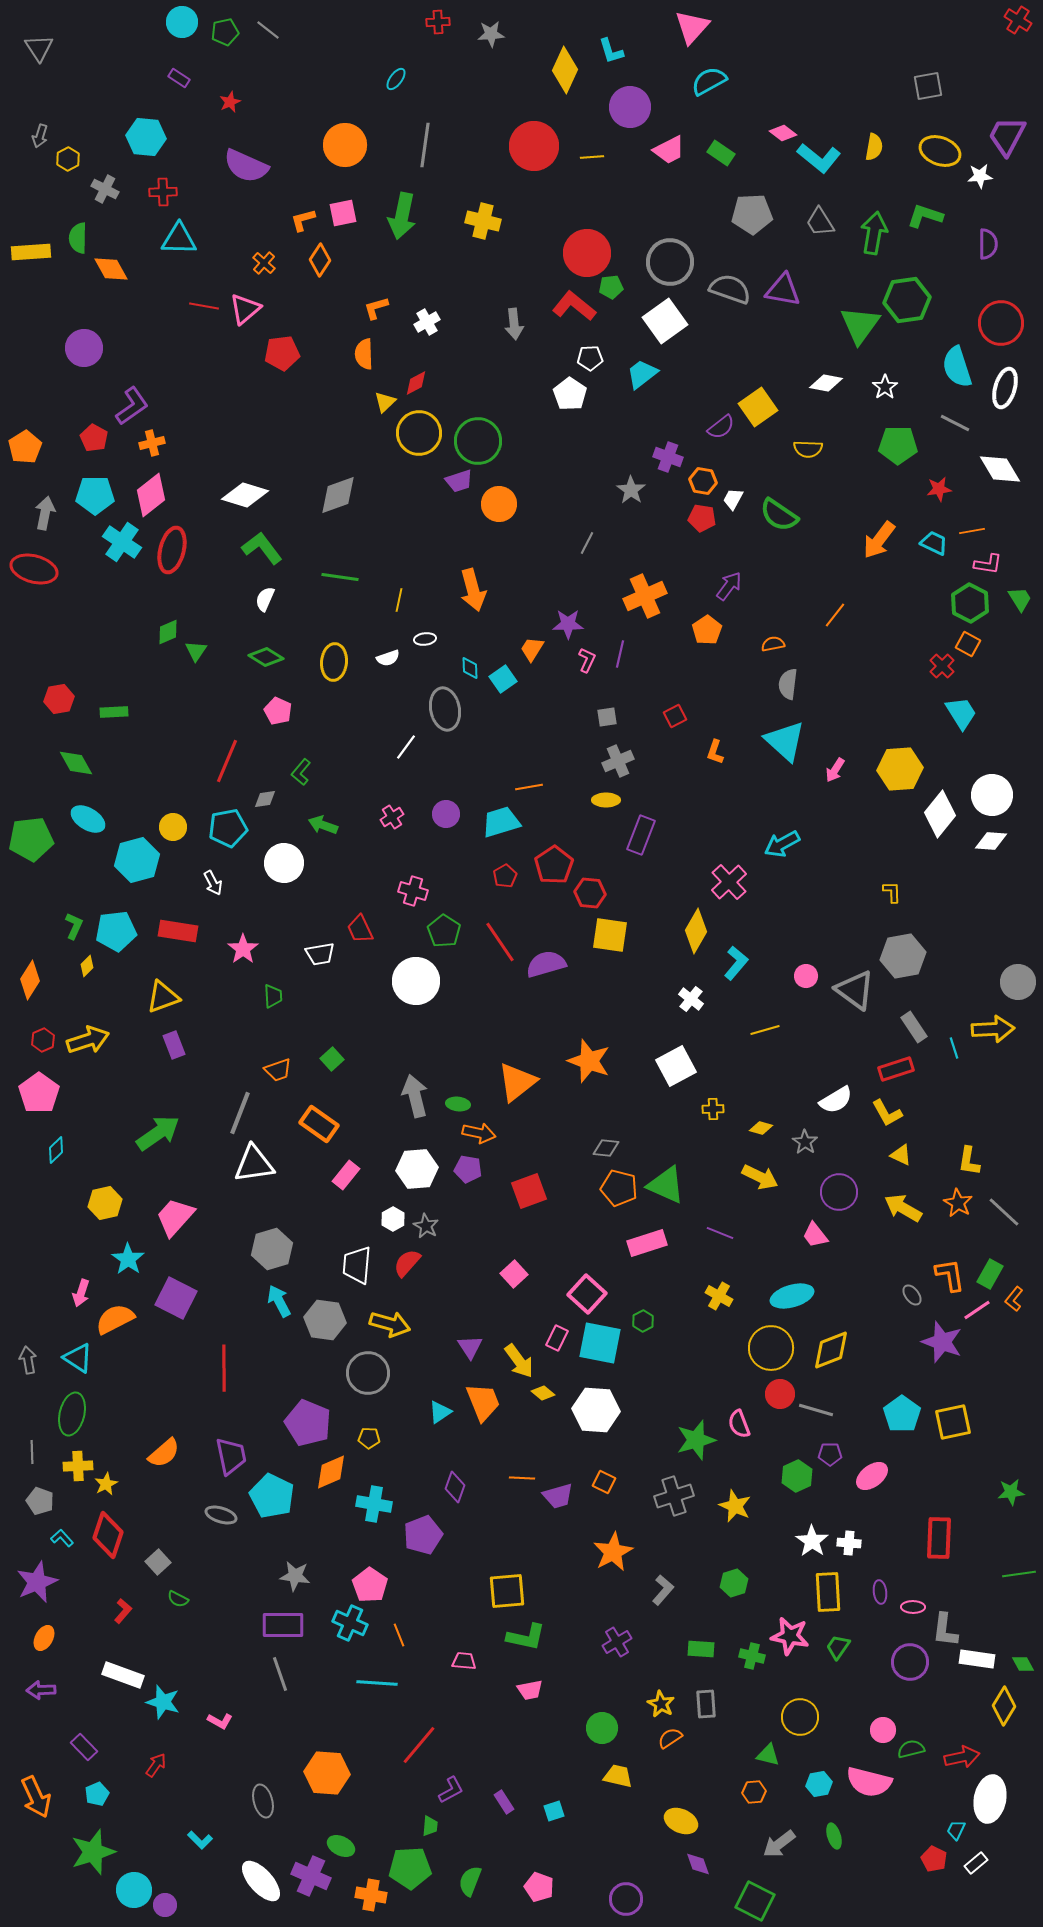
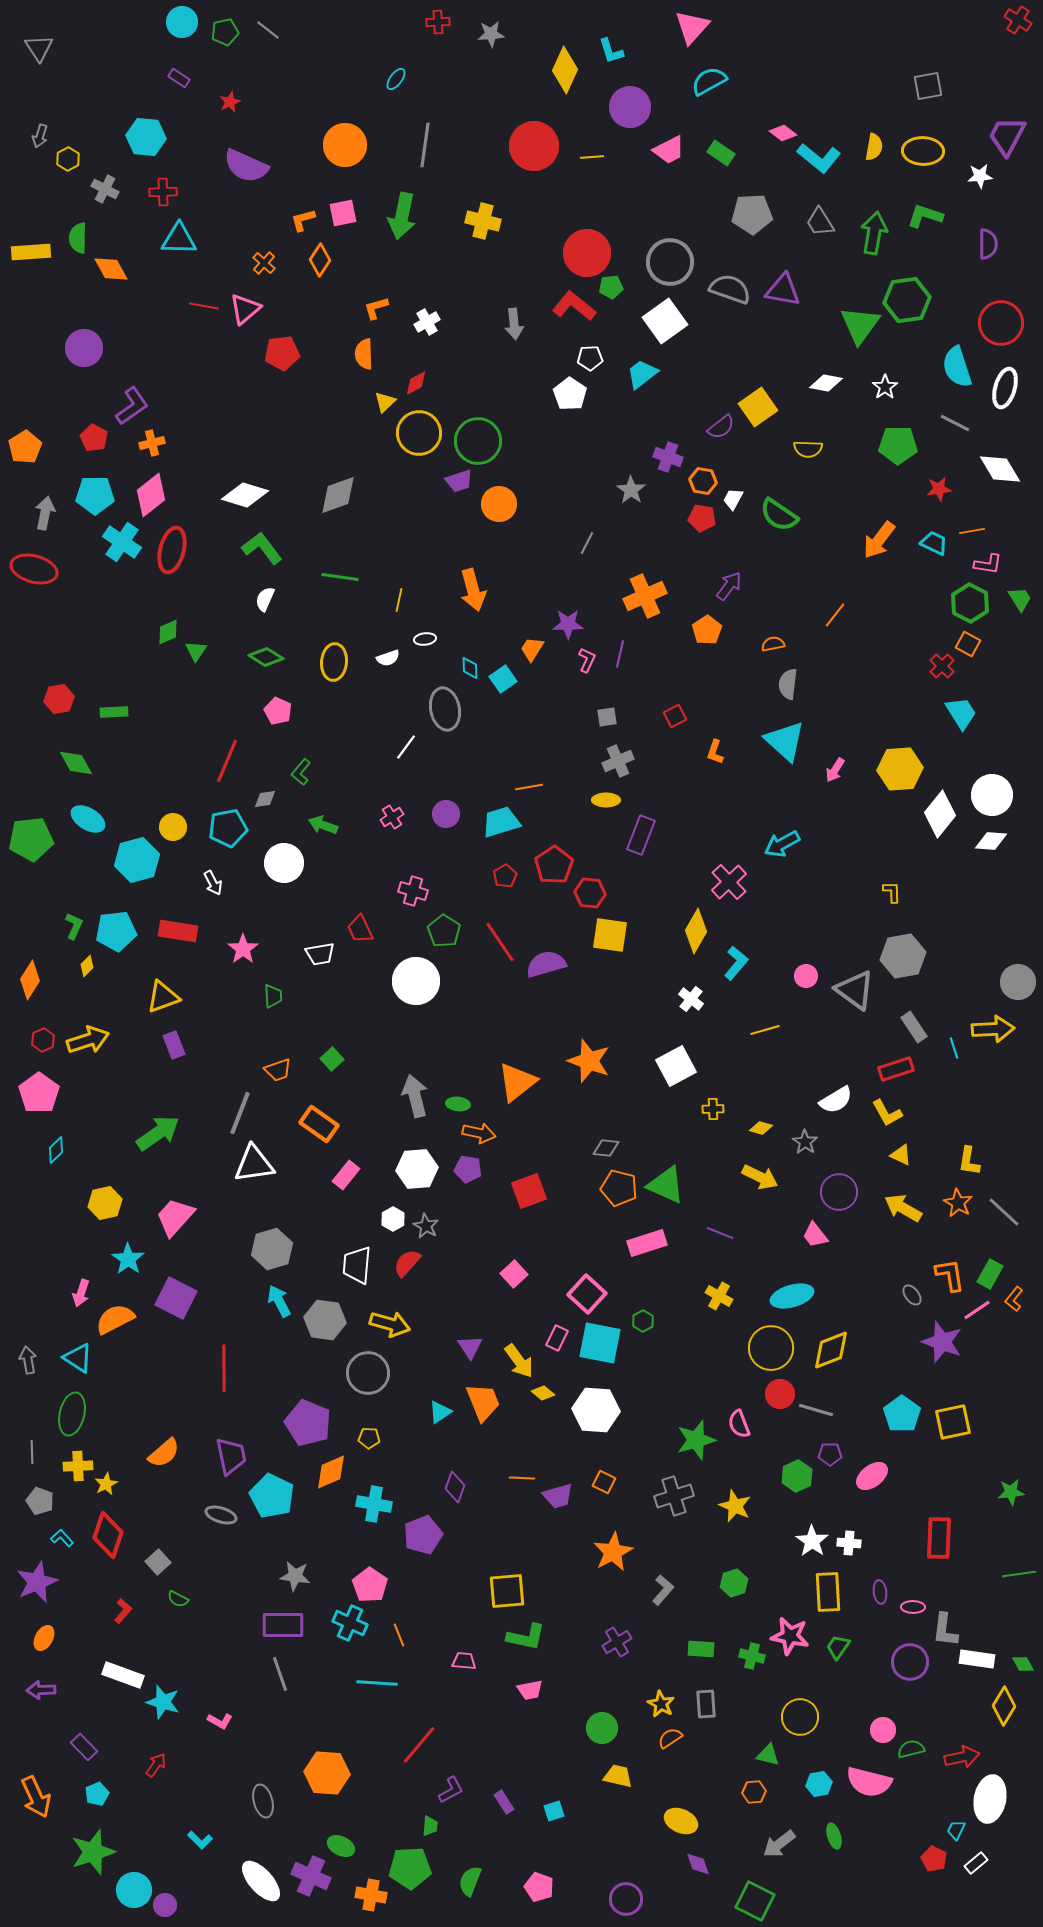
yellow ellipse at (940, 151): moved 17 px left; rotated 18 degrees counterclockwise
